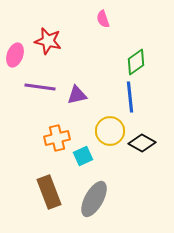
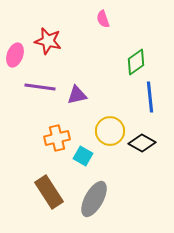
blue line: moved 20 px right
cyan square: rotated 36 degrees counterclockwise
brown rectangle: rotated 12 degrees counterclockwise
